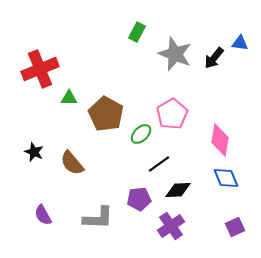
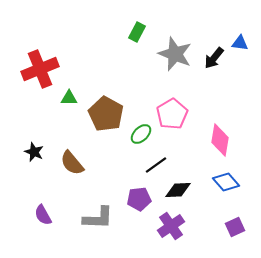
black line: moved 3 px left, 1 px down
blue diamond: moved 4 px down; rotated 20 degrees counterclockwise
